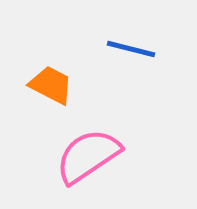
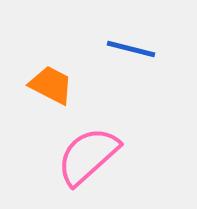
pink semicircle: rotated 8 degrees counterclockwise
